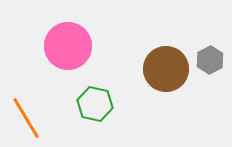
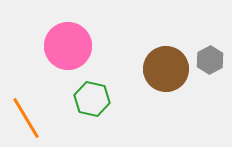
green hexagon: moved 3 px left, 5 px up
